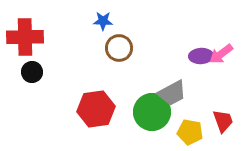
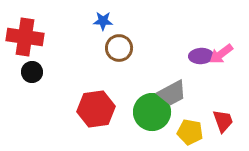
red cross: rotated 9 degrees clockwise
